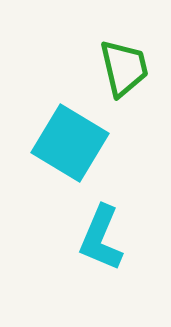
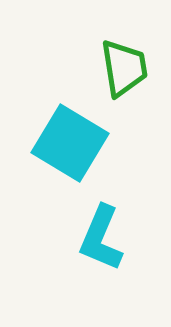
green trapezoid: rotated 4 degrees clockwise
